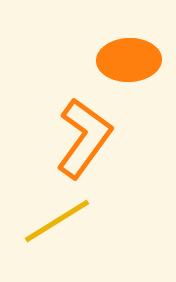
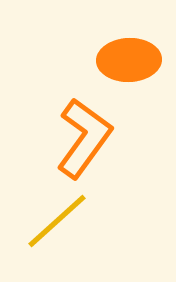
yellow line: rotated 10 degrees counterclockwise
